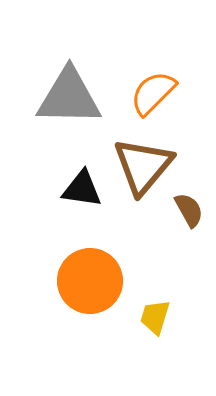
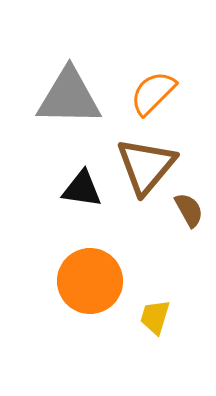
brown triangle: moved 3 px right
